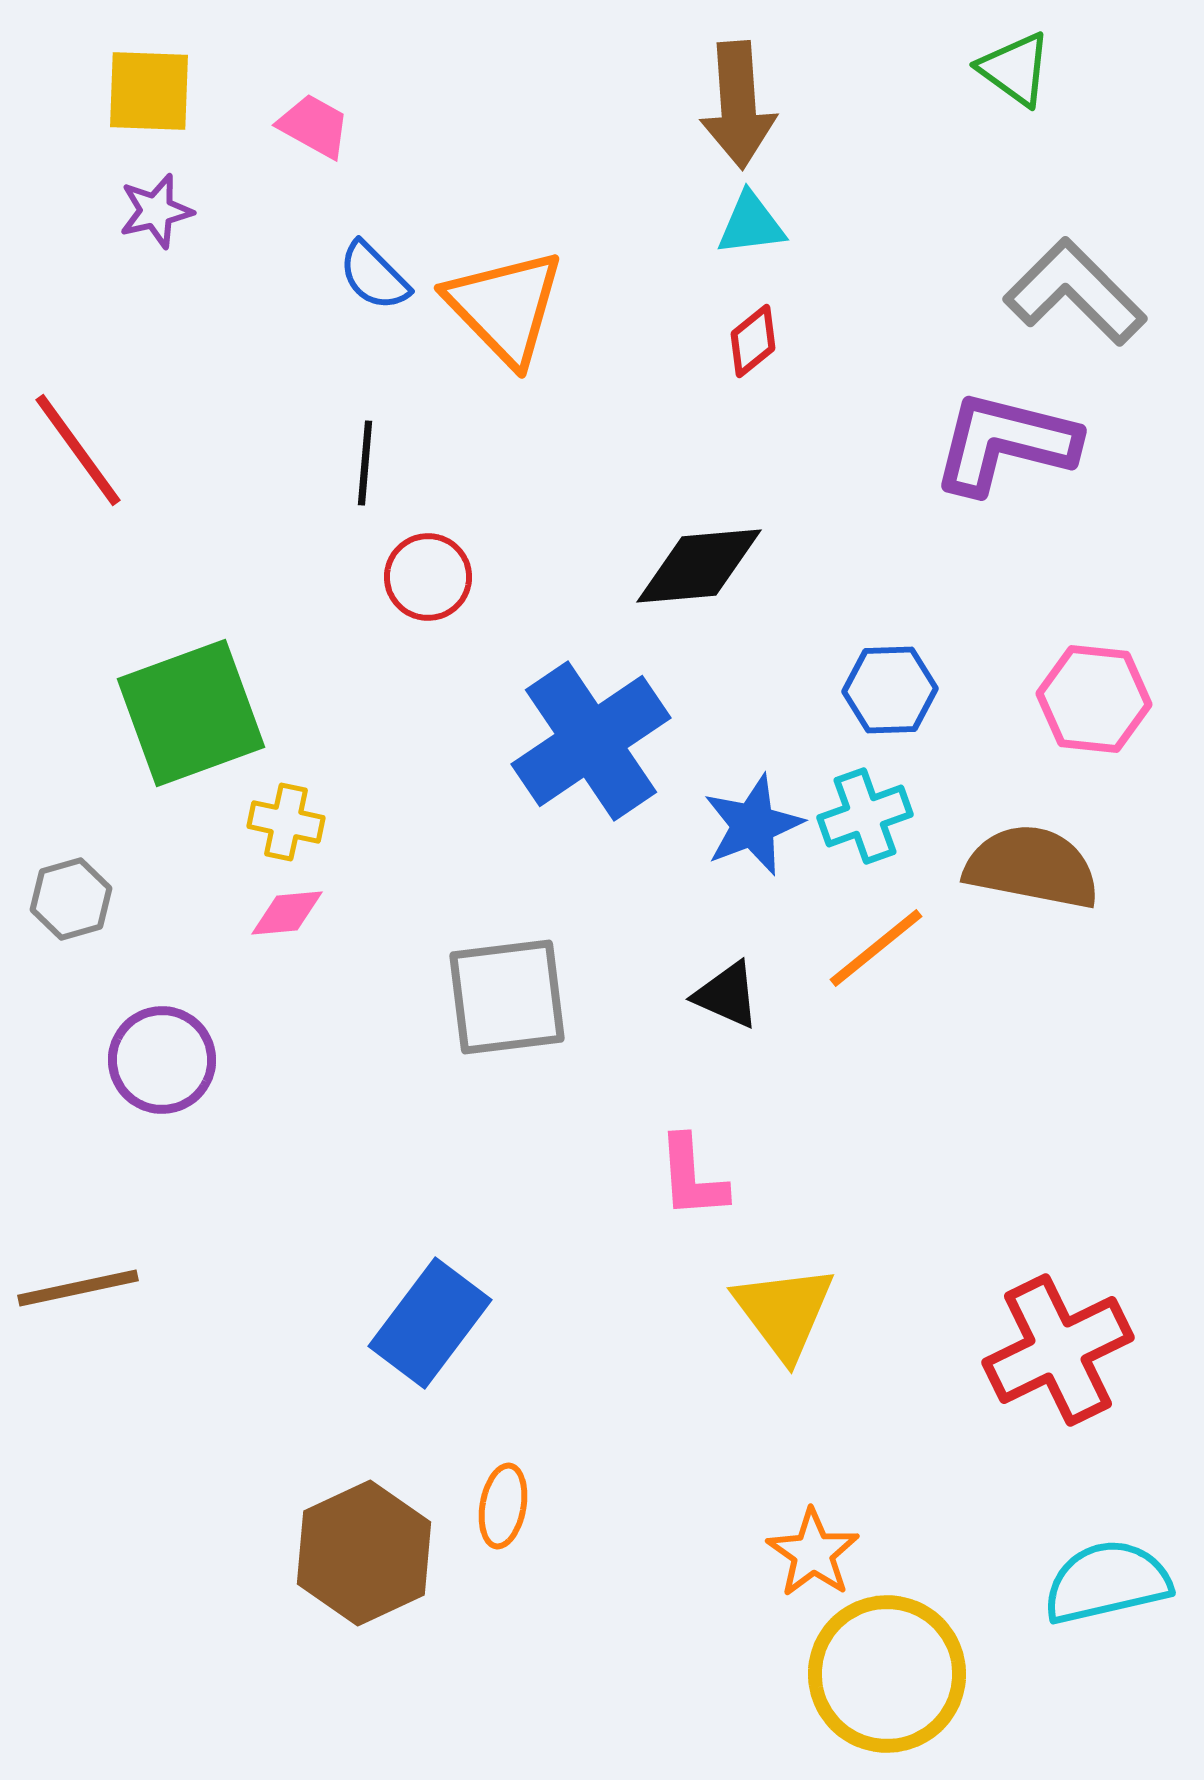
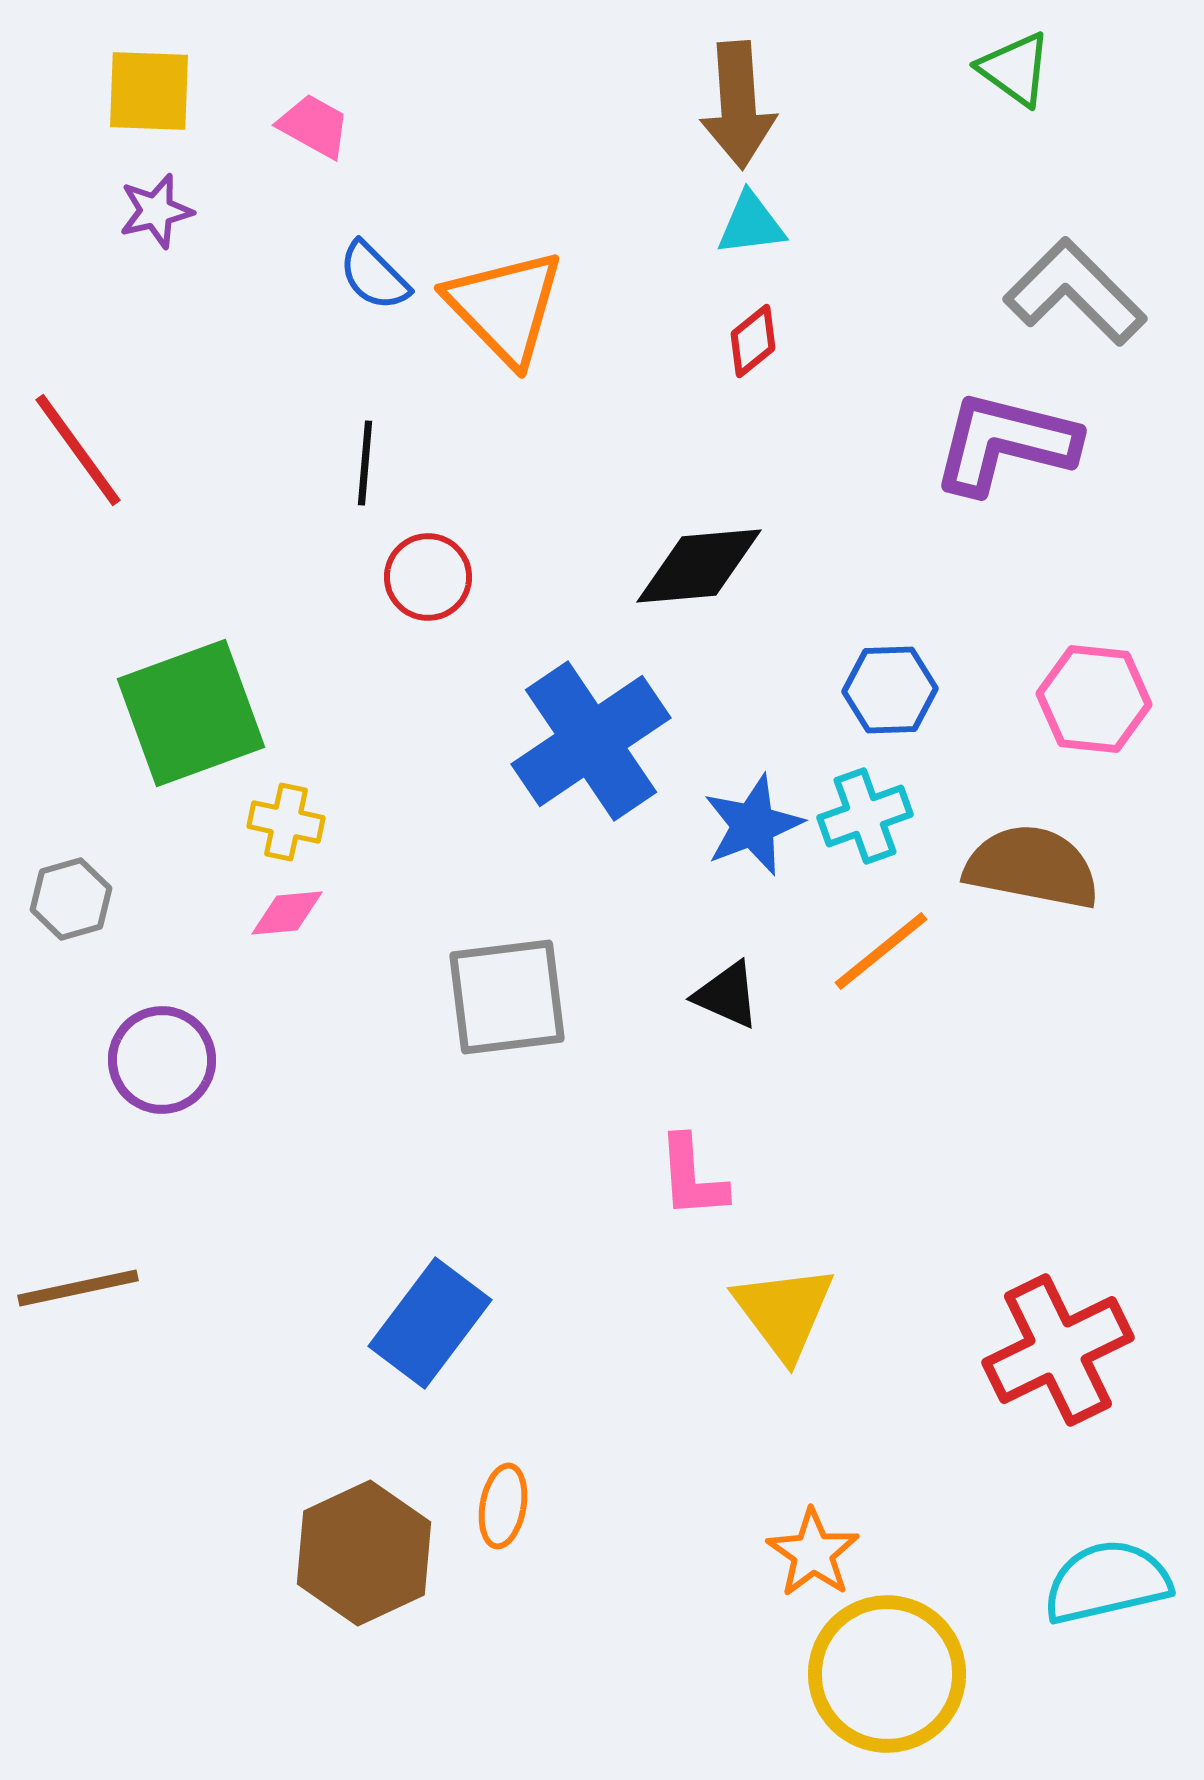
orange line: moved 5 px right, 3 px down
